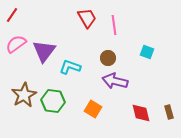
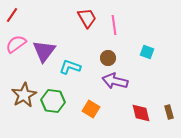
orange square: moved 2 px left
